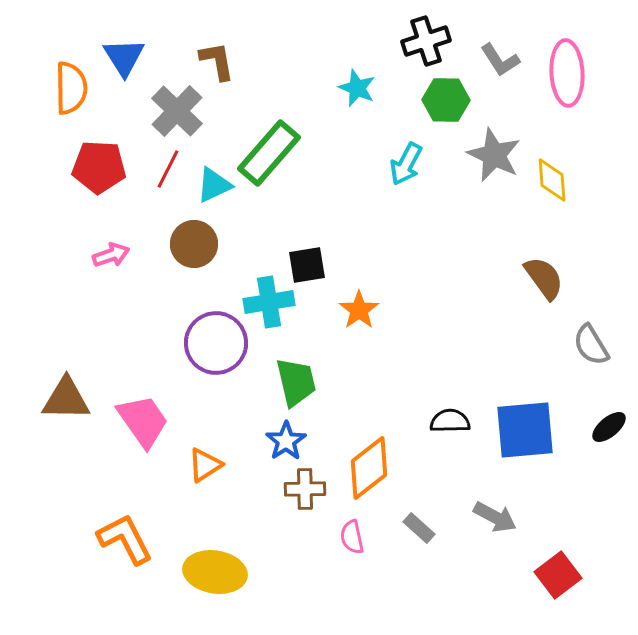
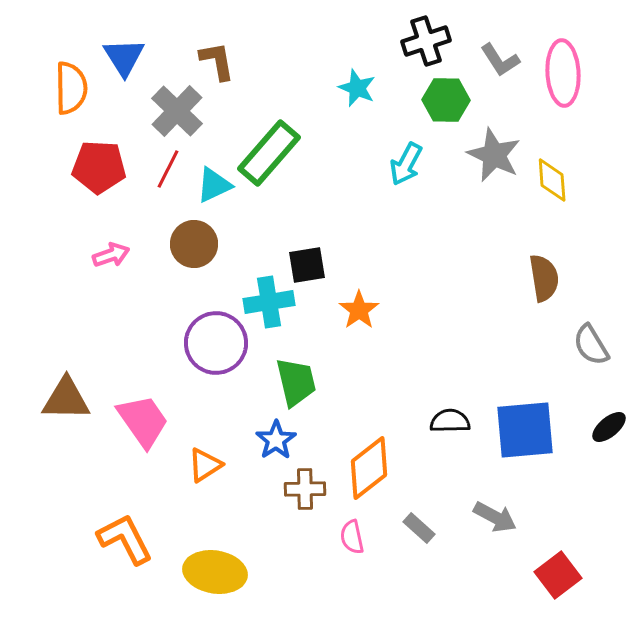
pink ellipse: moved 4 px left
brown semicircle: rotated 27 degrees clockwise
blue star: moved 10 px left, 1 px up
